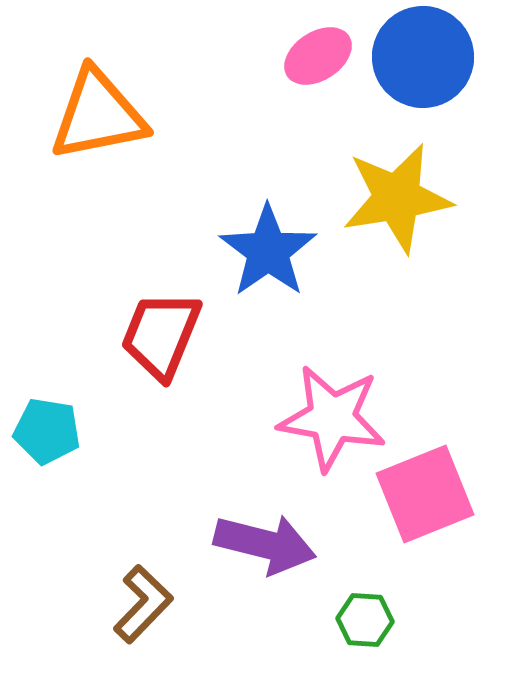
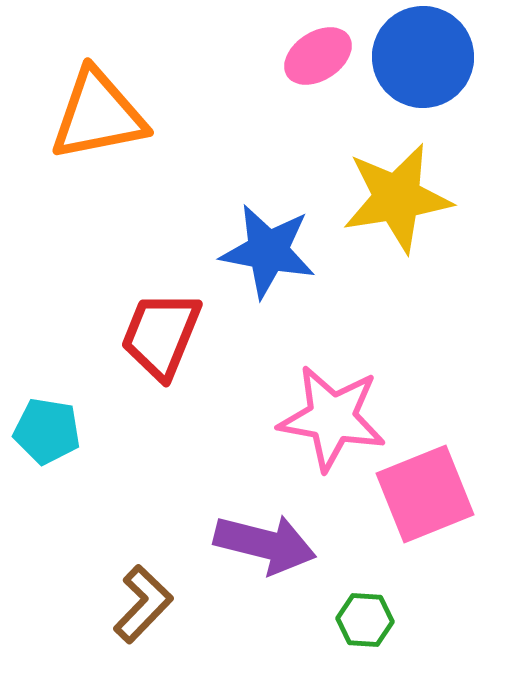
blue star: rotated 26 degrees counterclockwise
